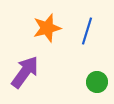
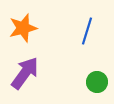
orange star: moved 24 px left
purple arrow: moved 1 px down
